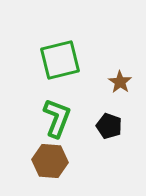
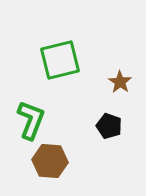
green L-shape: moved 26 px left, 2 px down
